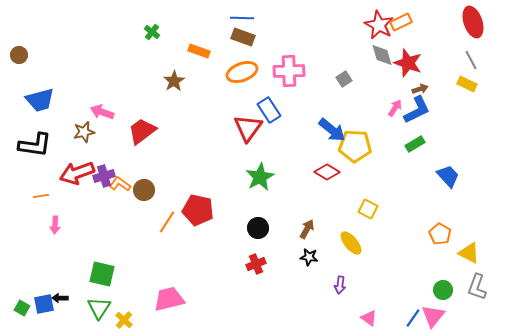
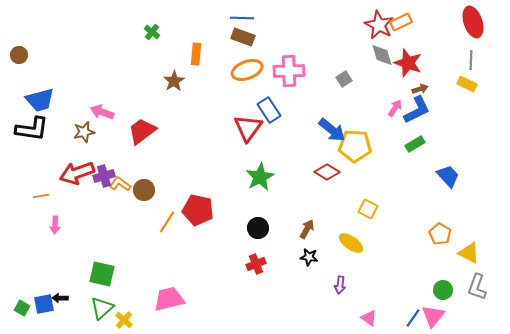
orange rectangle at (199, 51): moved 3 px left, 3 px down; rotated 75 degrees clockwise
gray line at (471, 60): rotated 30 degrees clockwise
orange ellipse at (242, 72): moved 5 px right, 2 px up
black L-shape at (35, 145): moved 3 px left, 16 px up
yellow ellipse at (351, 243): rotated 15 degrees counterclockwise
green triangle at (99, 308): moved 3 px right; rotated 15 degrees clockwise
